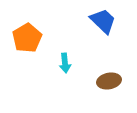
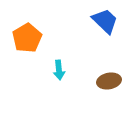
blue trapezoid: moved 2 px right
cyan arrow: moved 6 px left, 7 px down
